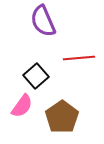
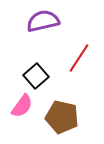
purple semicircle: rotated 100 degrees clockwise
red line: rotated 52 degrees counterclockwise
brown pentagon: rotated 24 degrees counterclockwise
